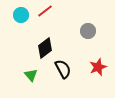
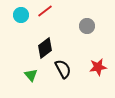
gray circle: moved 1 px left, 5 px up
red star: rotated 12 degrees clockwise
